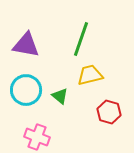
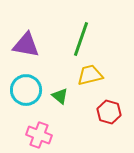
pink cross: moved 2 px right, 2 px up
